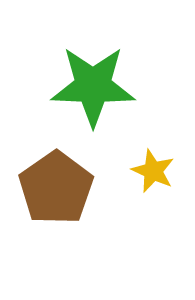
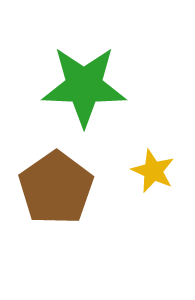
green star: moved 9 px left
